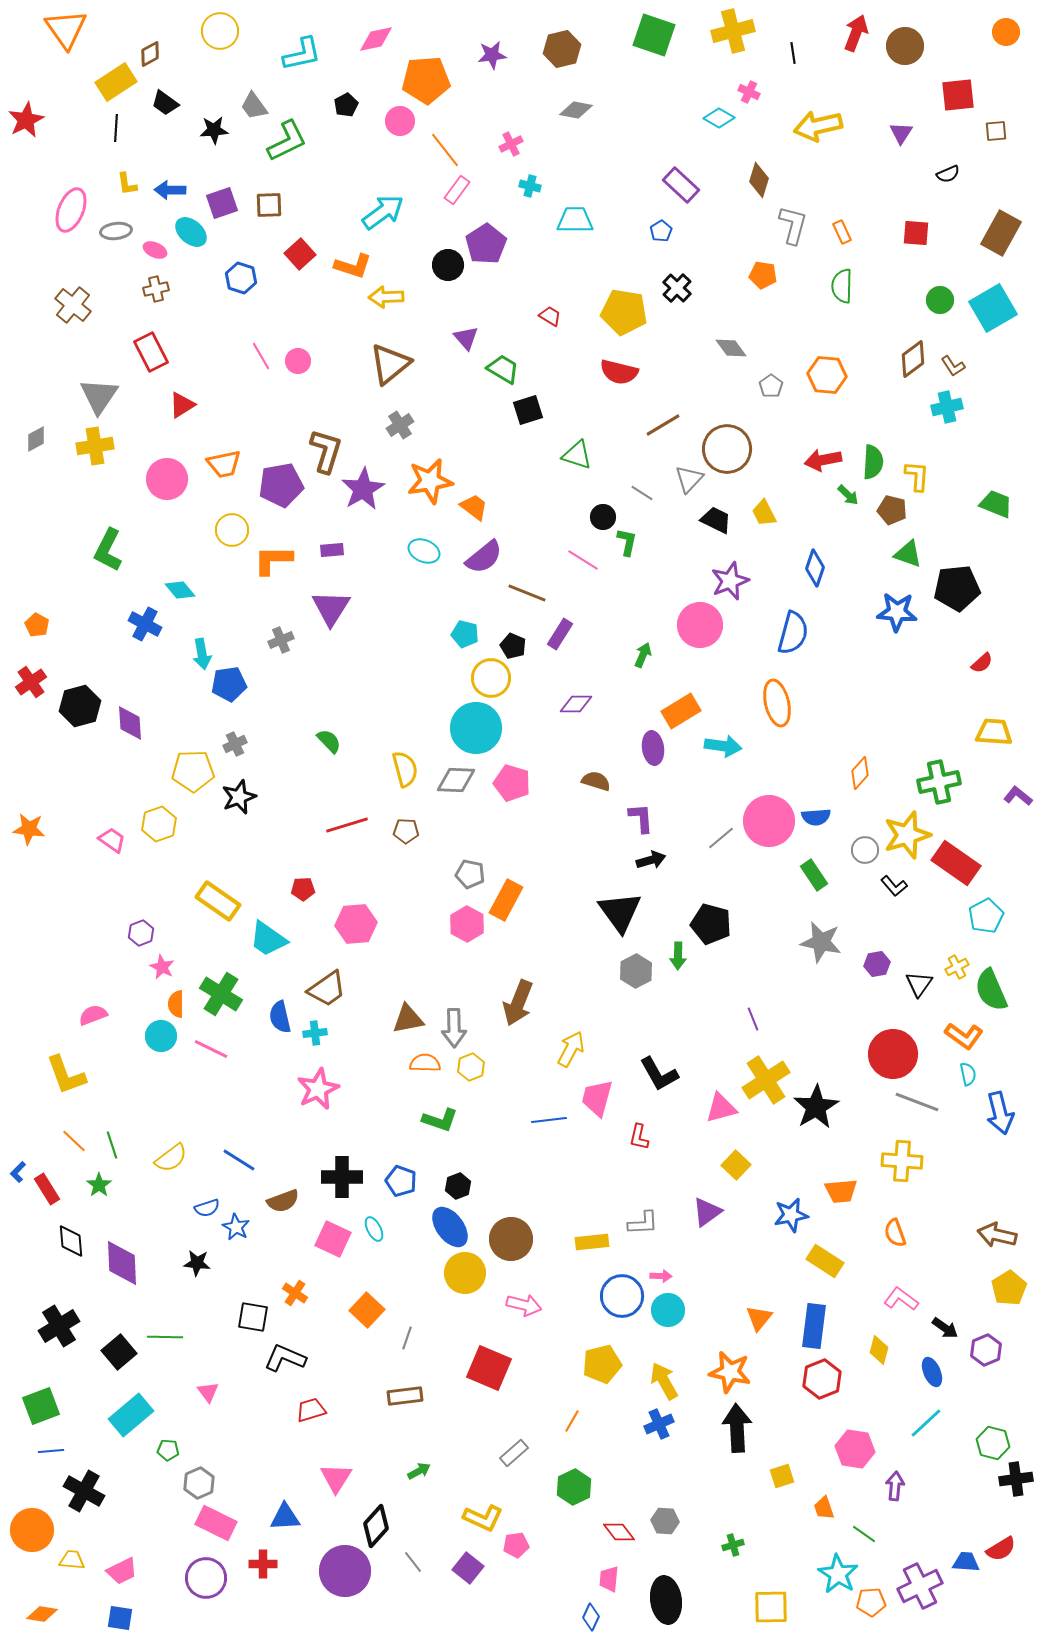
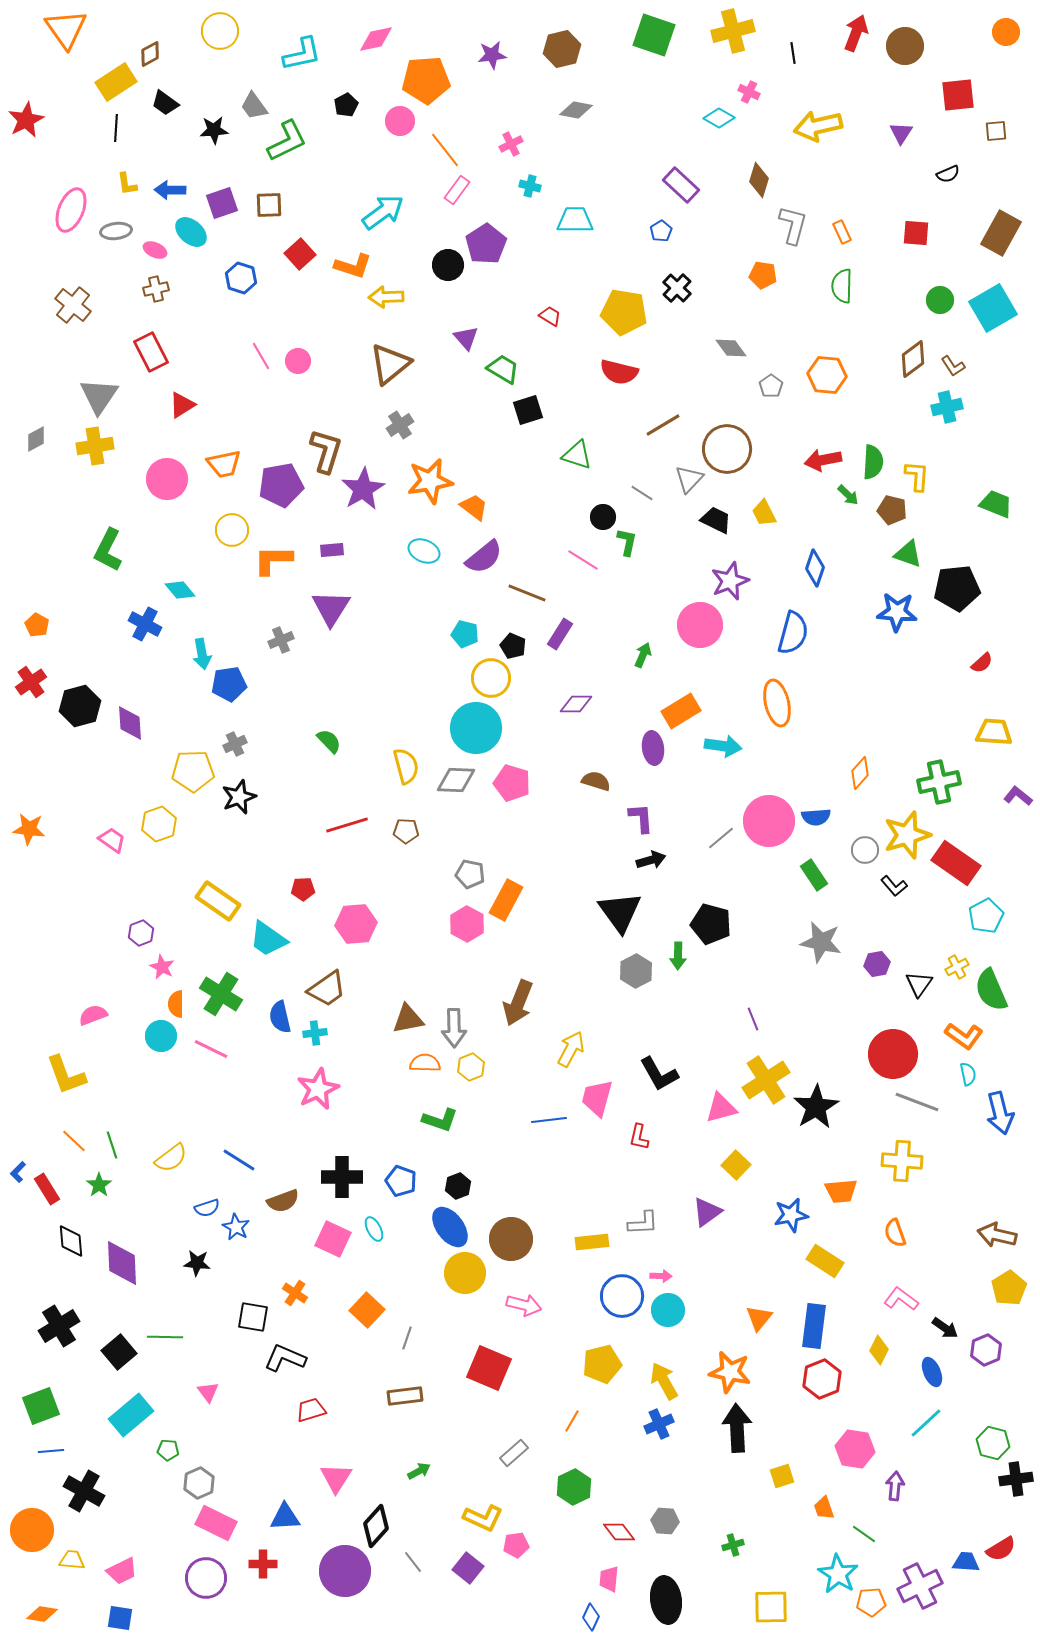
yellow semicircle at (405, 769): moved 1 px right, 3 px up
yellow diamond at (879, 1350): rotated 12 degrees clockwise
